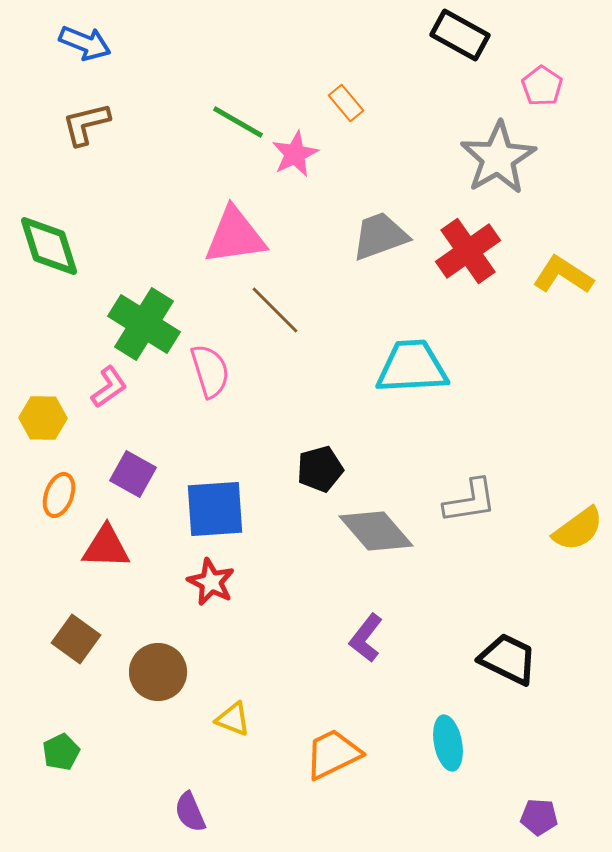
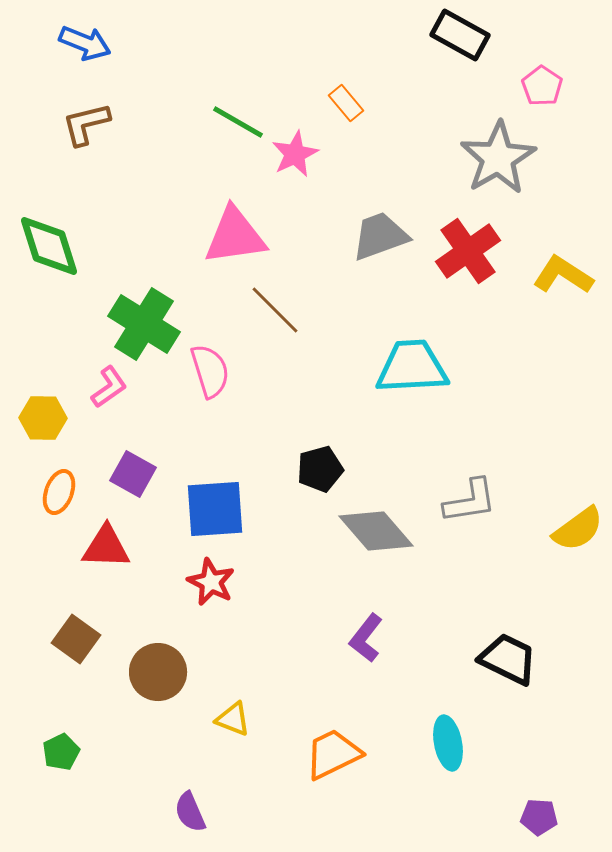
orange ellipse: moved 3 px up
